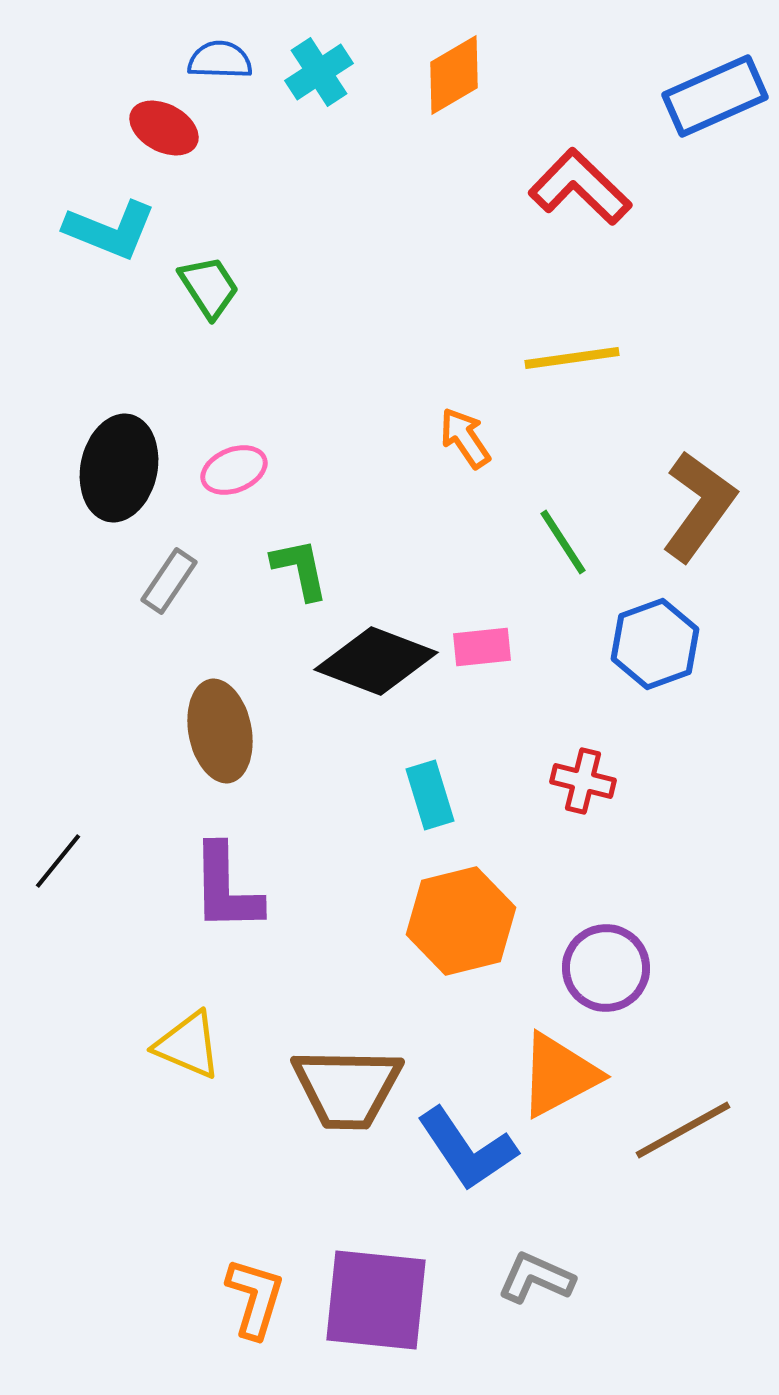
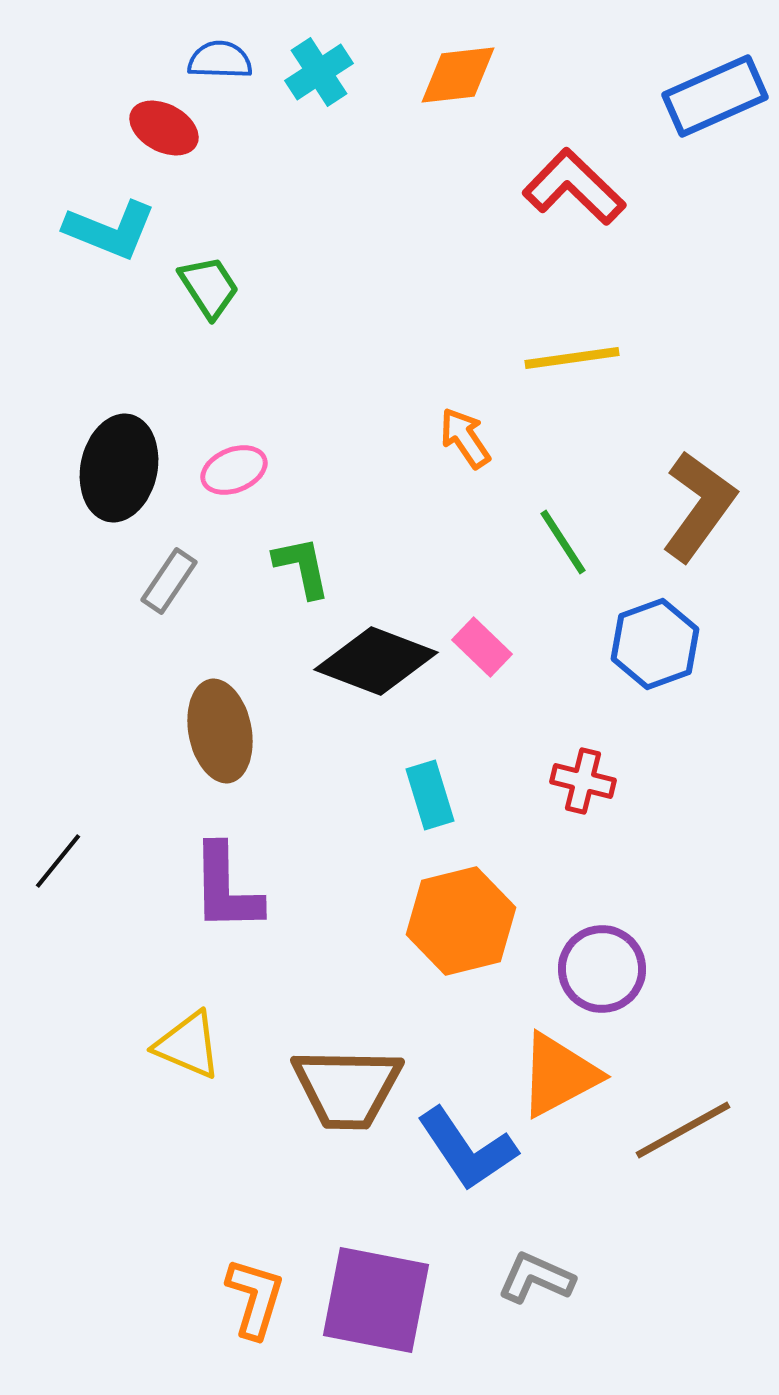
orange diamond: moved 4 px right; rotated 24 degrees clockwise
red L-shape: moved 6 px left
green L-shape: moved 2 px right, 2 px up
pink rectangle: rotated 50 degrees clockwise
purple circle: moved 4 px left, 1 px down
purple square: rotated 5 degrees clockwise
